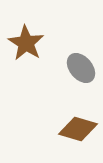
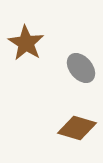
brown diamond: moved 1 px left, 1 px up
